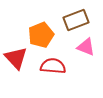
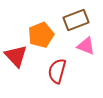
pink triangle: moved 1 px up
red triangle: moved 2 px up
red semicircle: moved 4 px right, 5 px down; rotated 80 degrees counterclockwise
